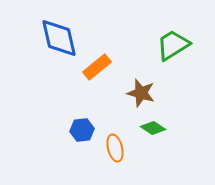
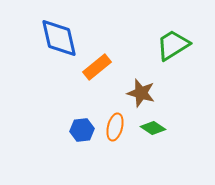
orange ellipse: moved 21 px up; rotated 28 degrees clockwise
